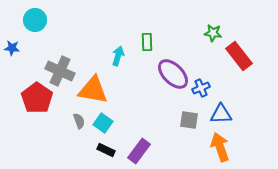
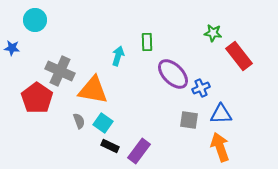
black rectangle: moved 4 px right, 4 px up
